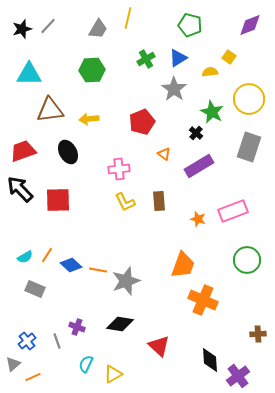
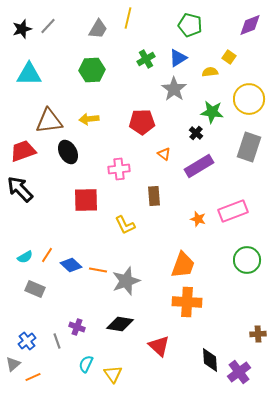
brown triangle at (50, 110): moved 1 px left, 11 px down
green star at (212, 112): rotated 20 degrees counterclockwise
red pentagon at (142, 122): rotated 20 degrees clockwise
red square at (58, 200): moved 28 px right
brown rectangle at (159, 201): moved 5 px left, 5 px up
yellow L-shape at (125, 202): moved 23 px down
orange cross at (203, 300): moved 16 px left, 2 px down; rotated 20 degrees counterclockwise
yellow triangle at (113, 374): rotated 36 degrees counterclockwise
purple cross at (238, 376): moved 1 px right, 4 px up
